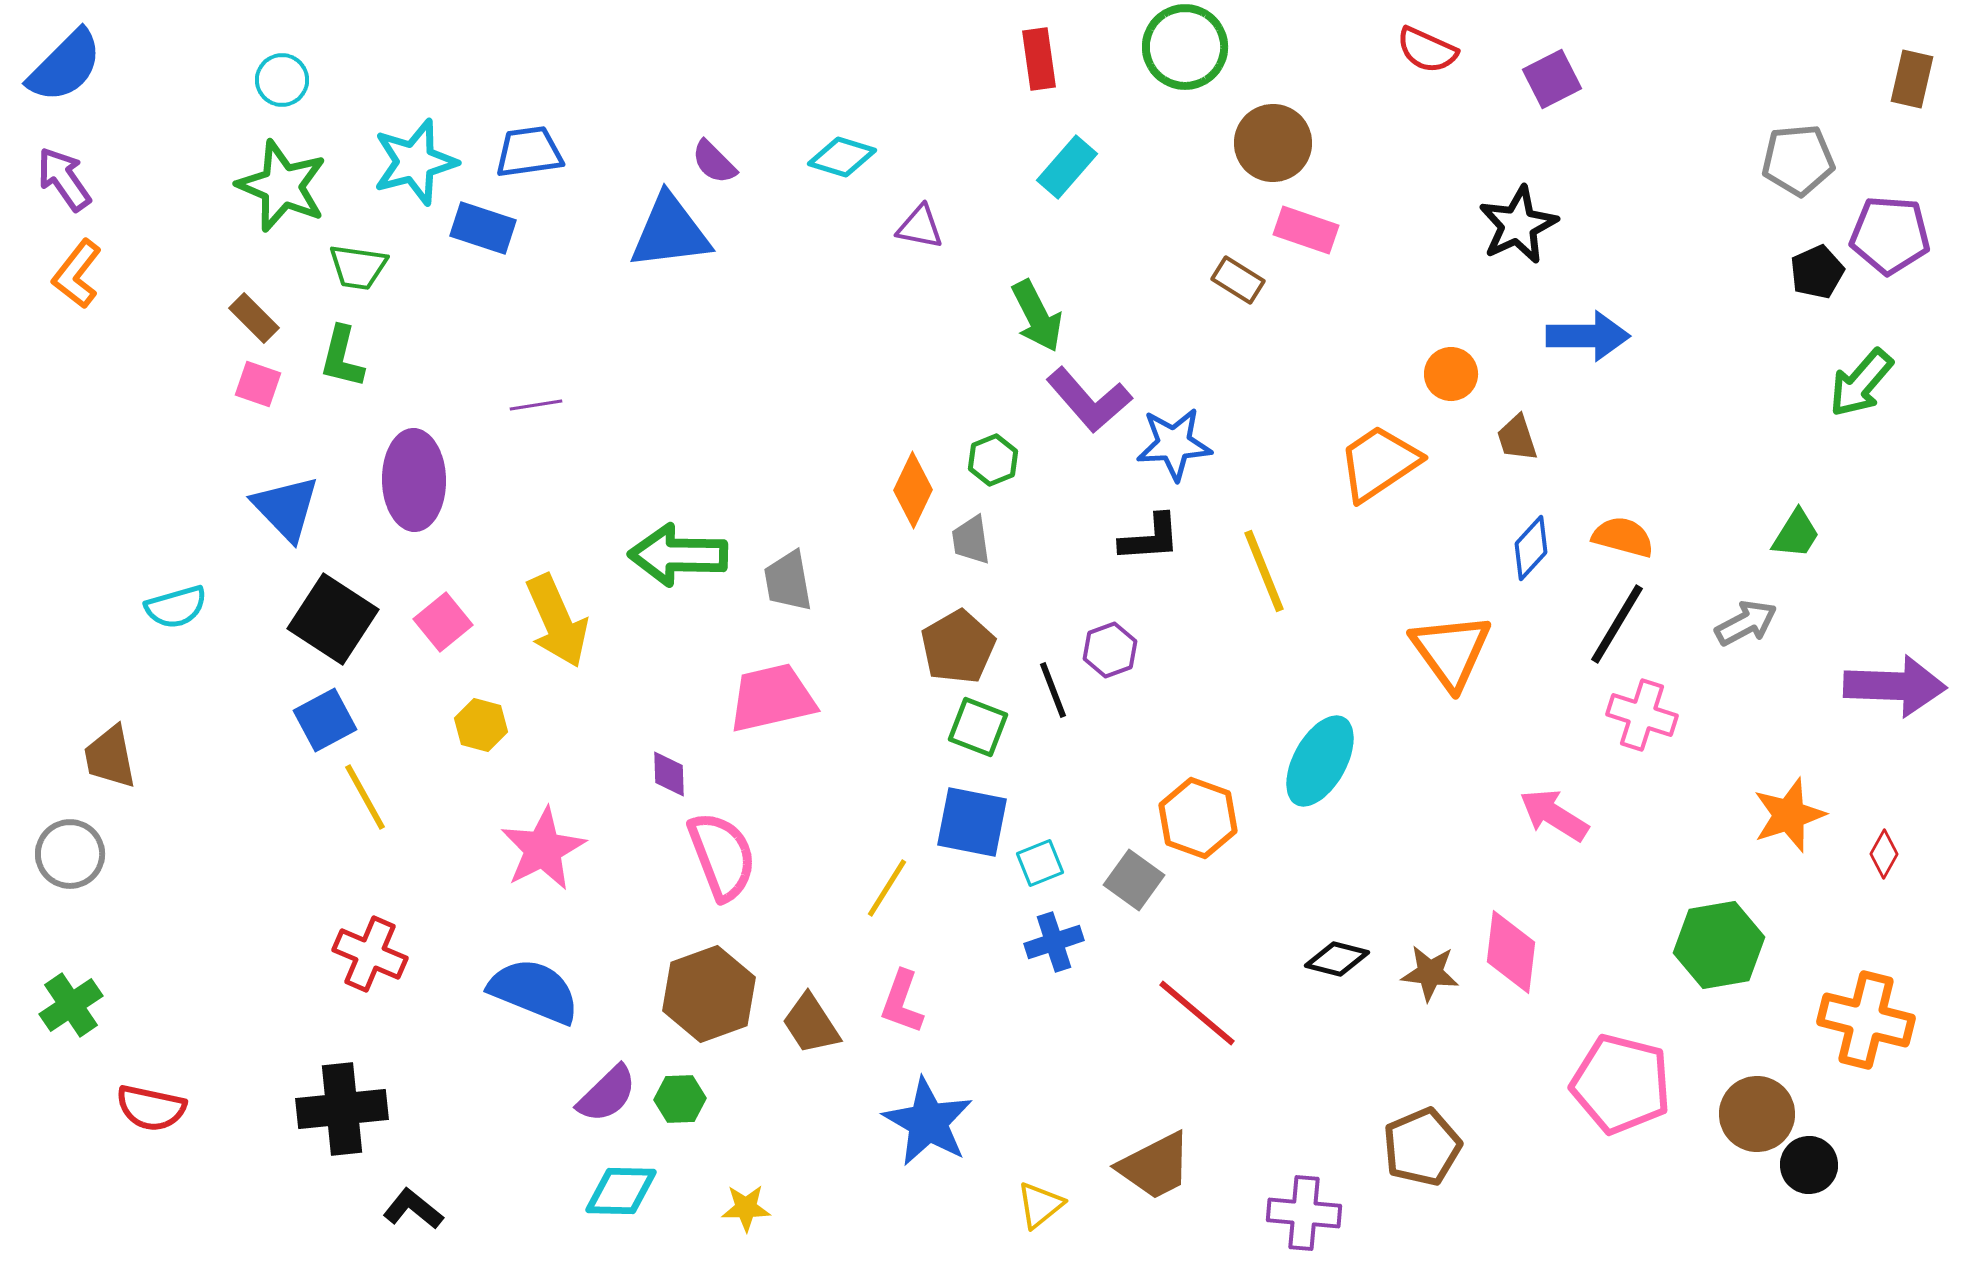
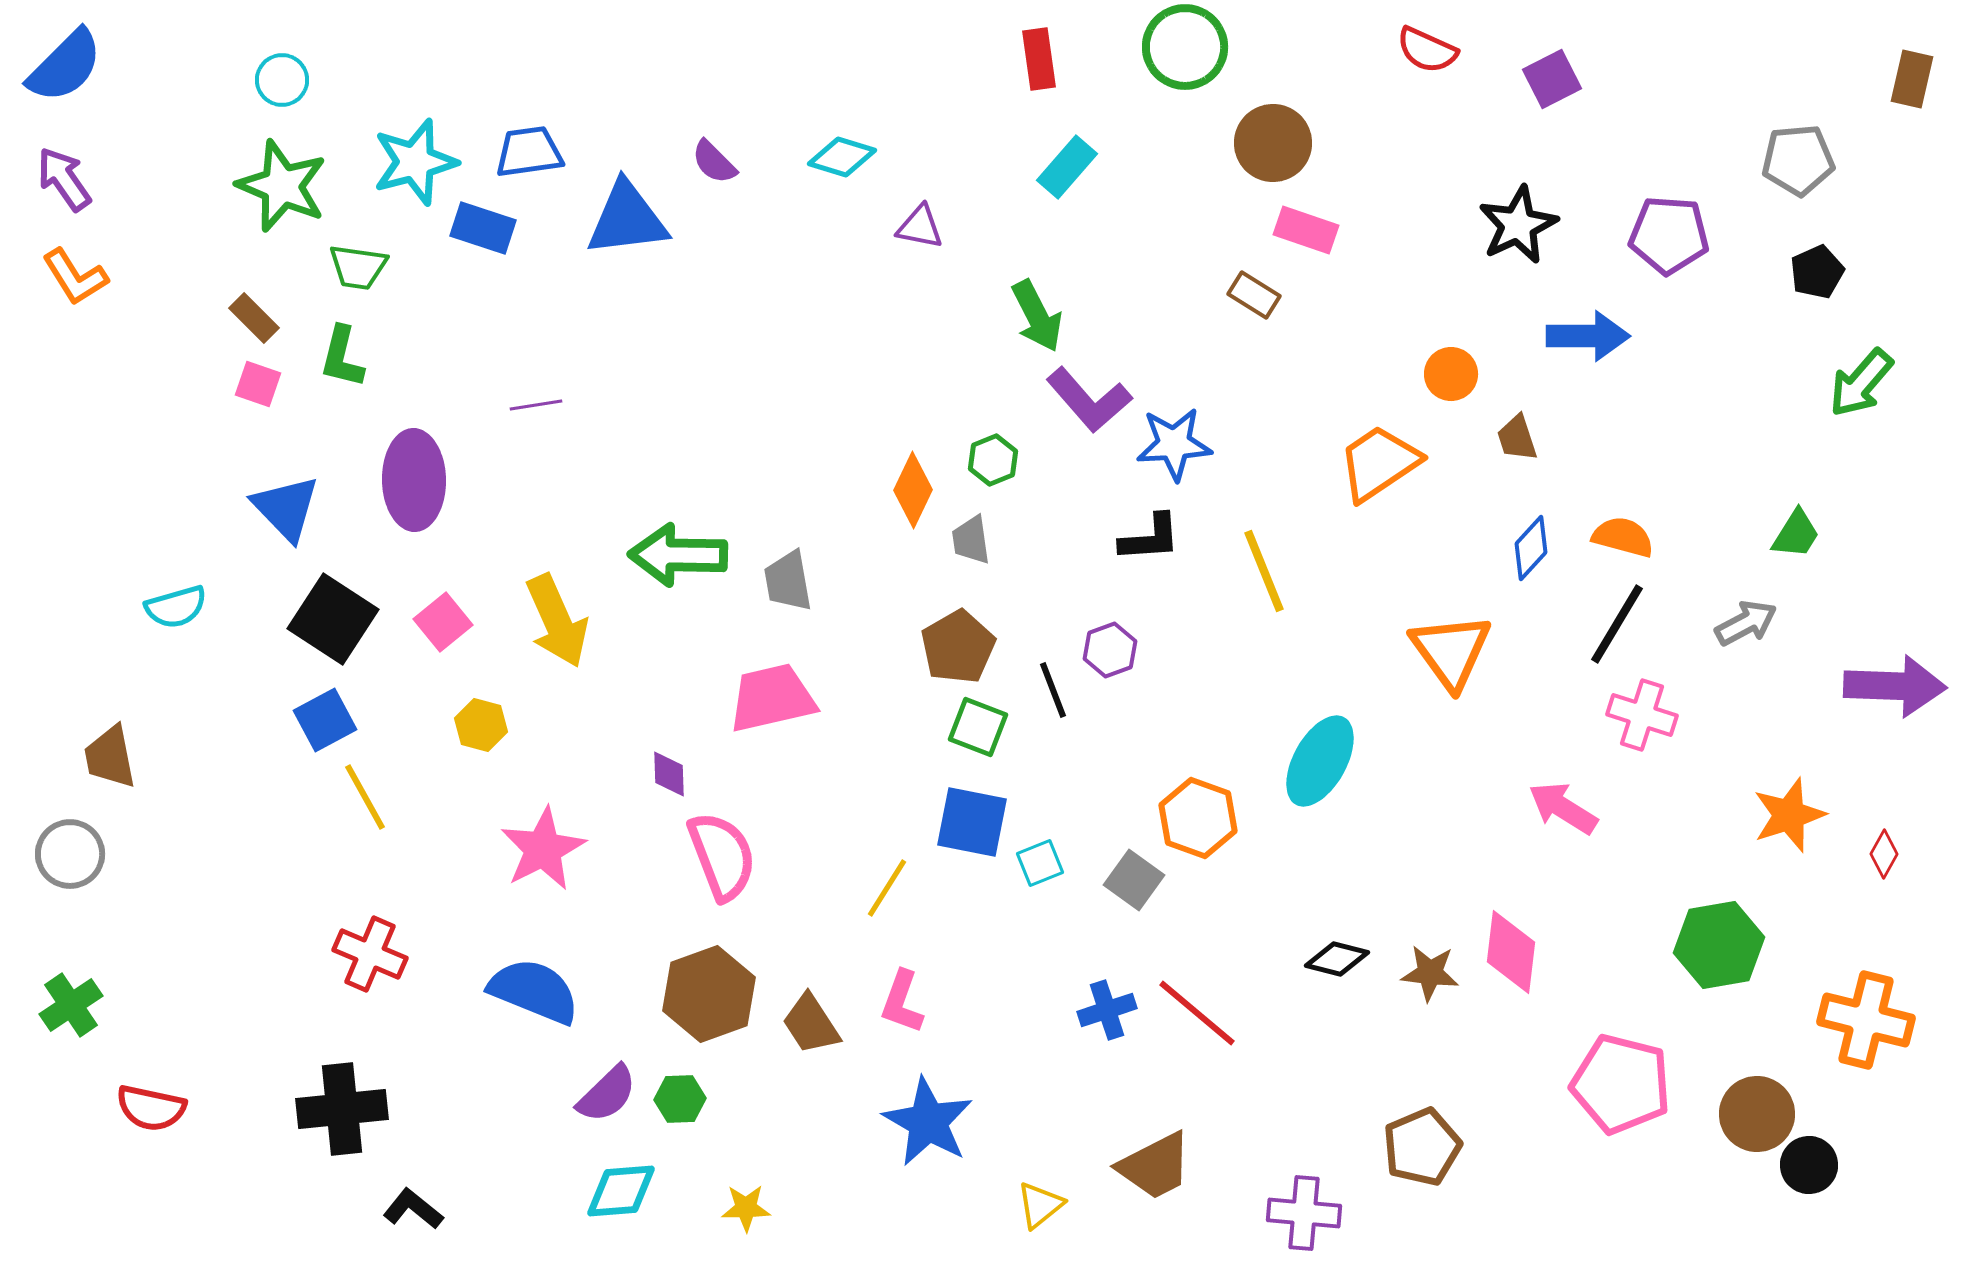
blue triangle at (670, 232): moved 43 px left, 13 px up
purple pentagon at (1890, 235): moved 221 px left
orange L-shape at (77, 274): moved 2 px left, 3 px down; rotated 70 degrees counterclockwise
brown rectangle at (1238, 280): moved 16 px right, 15 px down
pink arrow at (1554, 815): moved 9 px right, 7 px up
blue cross at (1054, 942): moved 53 px right, 68 px down
cyan diamond at (621, 1191): rotated 6 degrees counterclockwise
